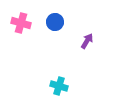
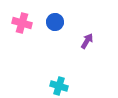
pink cross: moved 1 px right
